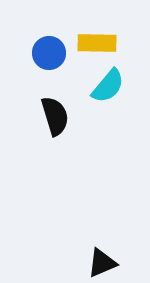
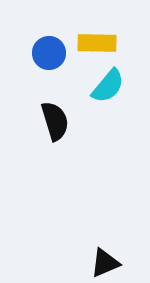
black semicircle: moved 5 px down
black triangle: moved 3 px right
